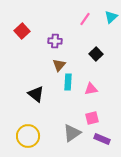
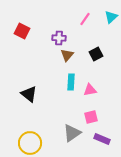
red square: rotated 21 degrees counterclockwise
purple cross: moved 4 px right, 3 px up
black square: rotated 16 degrees clockwise
brown triangle: moved 8 px right, 10 px up
cyan rectangle: moved 3 px right
pink triangle: moved 1 px left, 1 px down
black triangle: moved 7 px left
pink square: moved 1 px left, 1 px up
yellow circle: moved 2 px right, 7 px down
